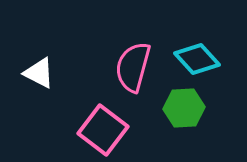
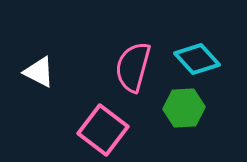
white triangle: moved 1 px up
